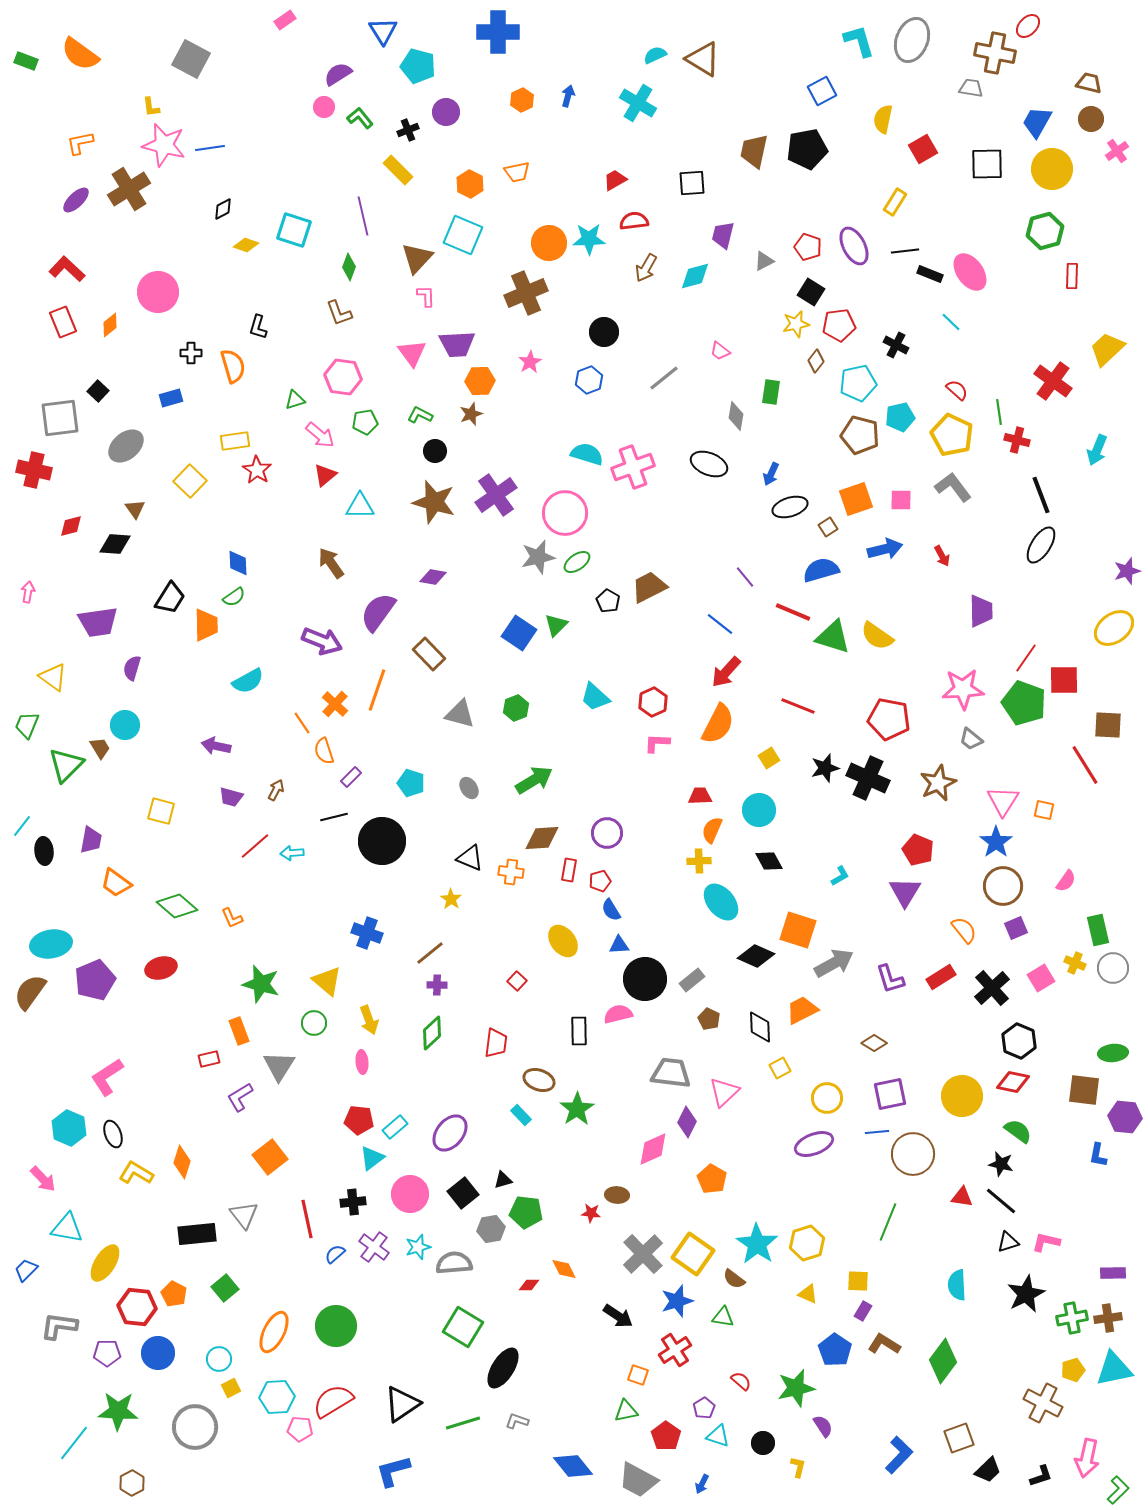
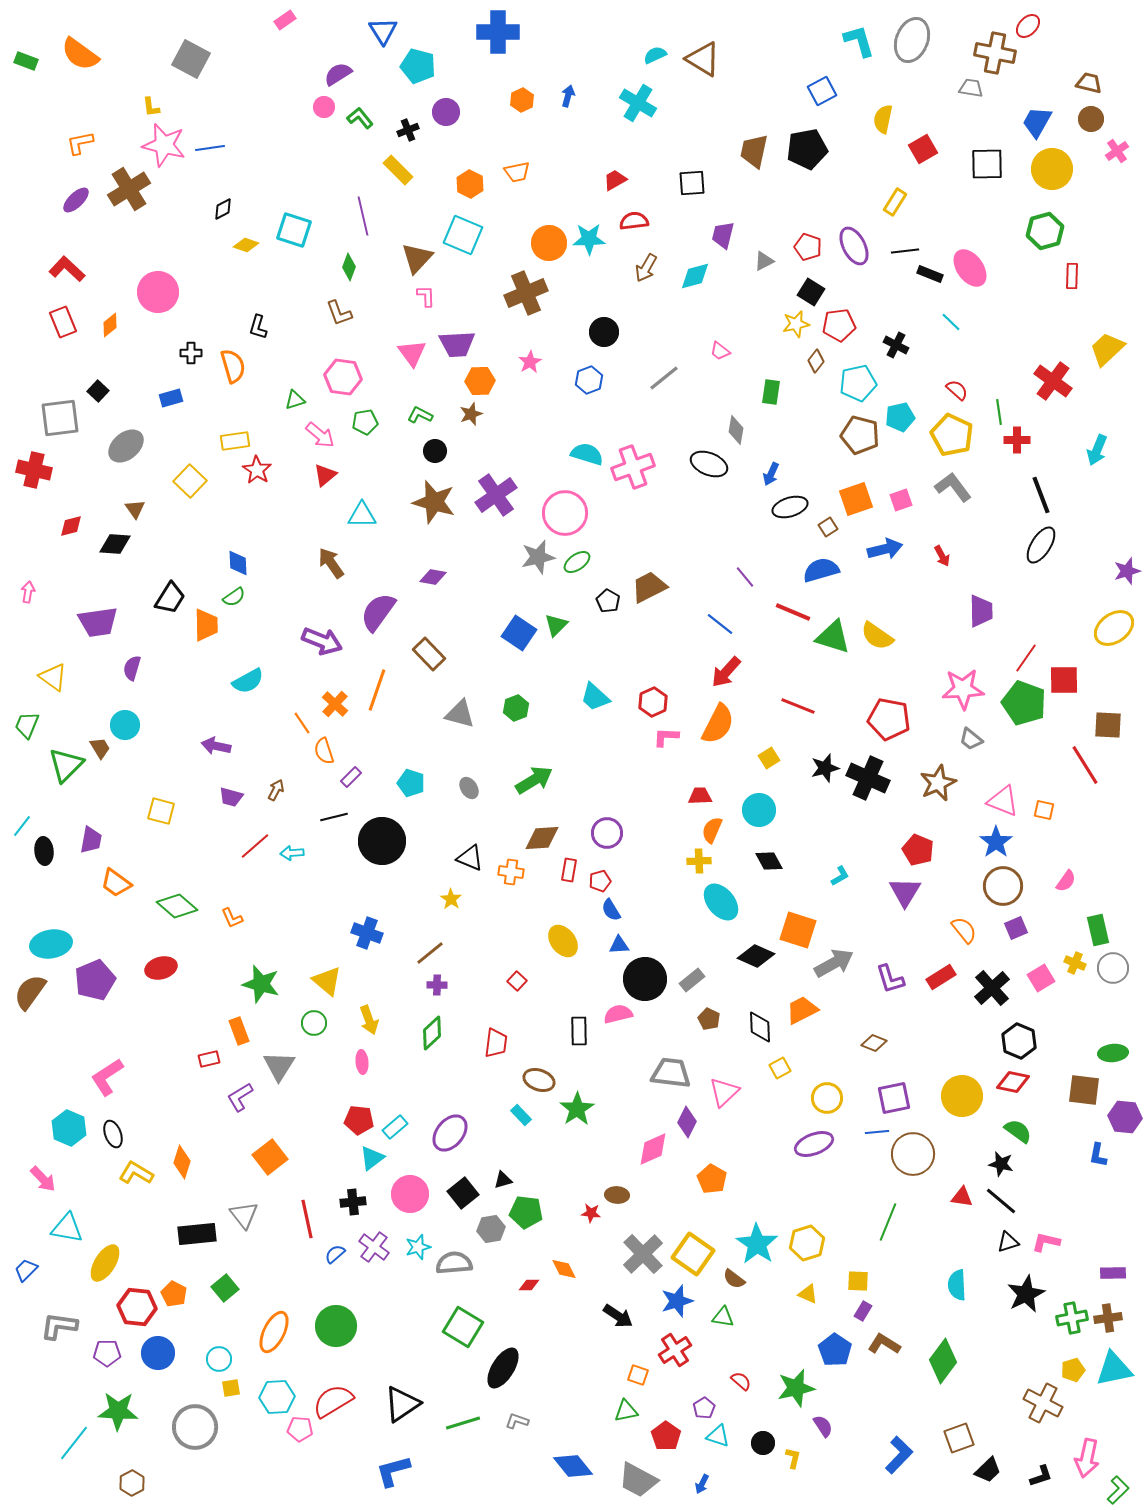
pink ellipse at (970, 272): moved 4 px up
gray diamond at (736, 416): moved 14 px down
red cross at (1017, 440): rotated 15 degrees counterclockwise
pink square at (901, 500): rotated 20 degrees counterclockwise
cyan triangle at (360, 506): moved 2 px right, 9 px down
pink L-shape at (657, 743): moved 9 px right, 6 px up
pink triangle at (1003, 801): rotated 40 degrees counterclockwise
brown diamond at (874, 1043): rotated 10 degrees counterclockwise
purple square at (890, 1094): moved 4 px right, 4 px down
yellow square at (231, 1388): rotated 18 degrees clockwise
yellow L-shape at (798, 1467): moved 5 px left, 9 px up
